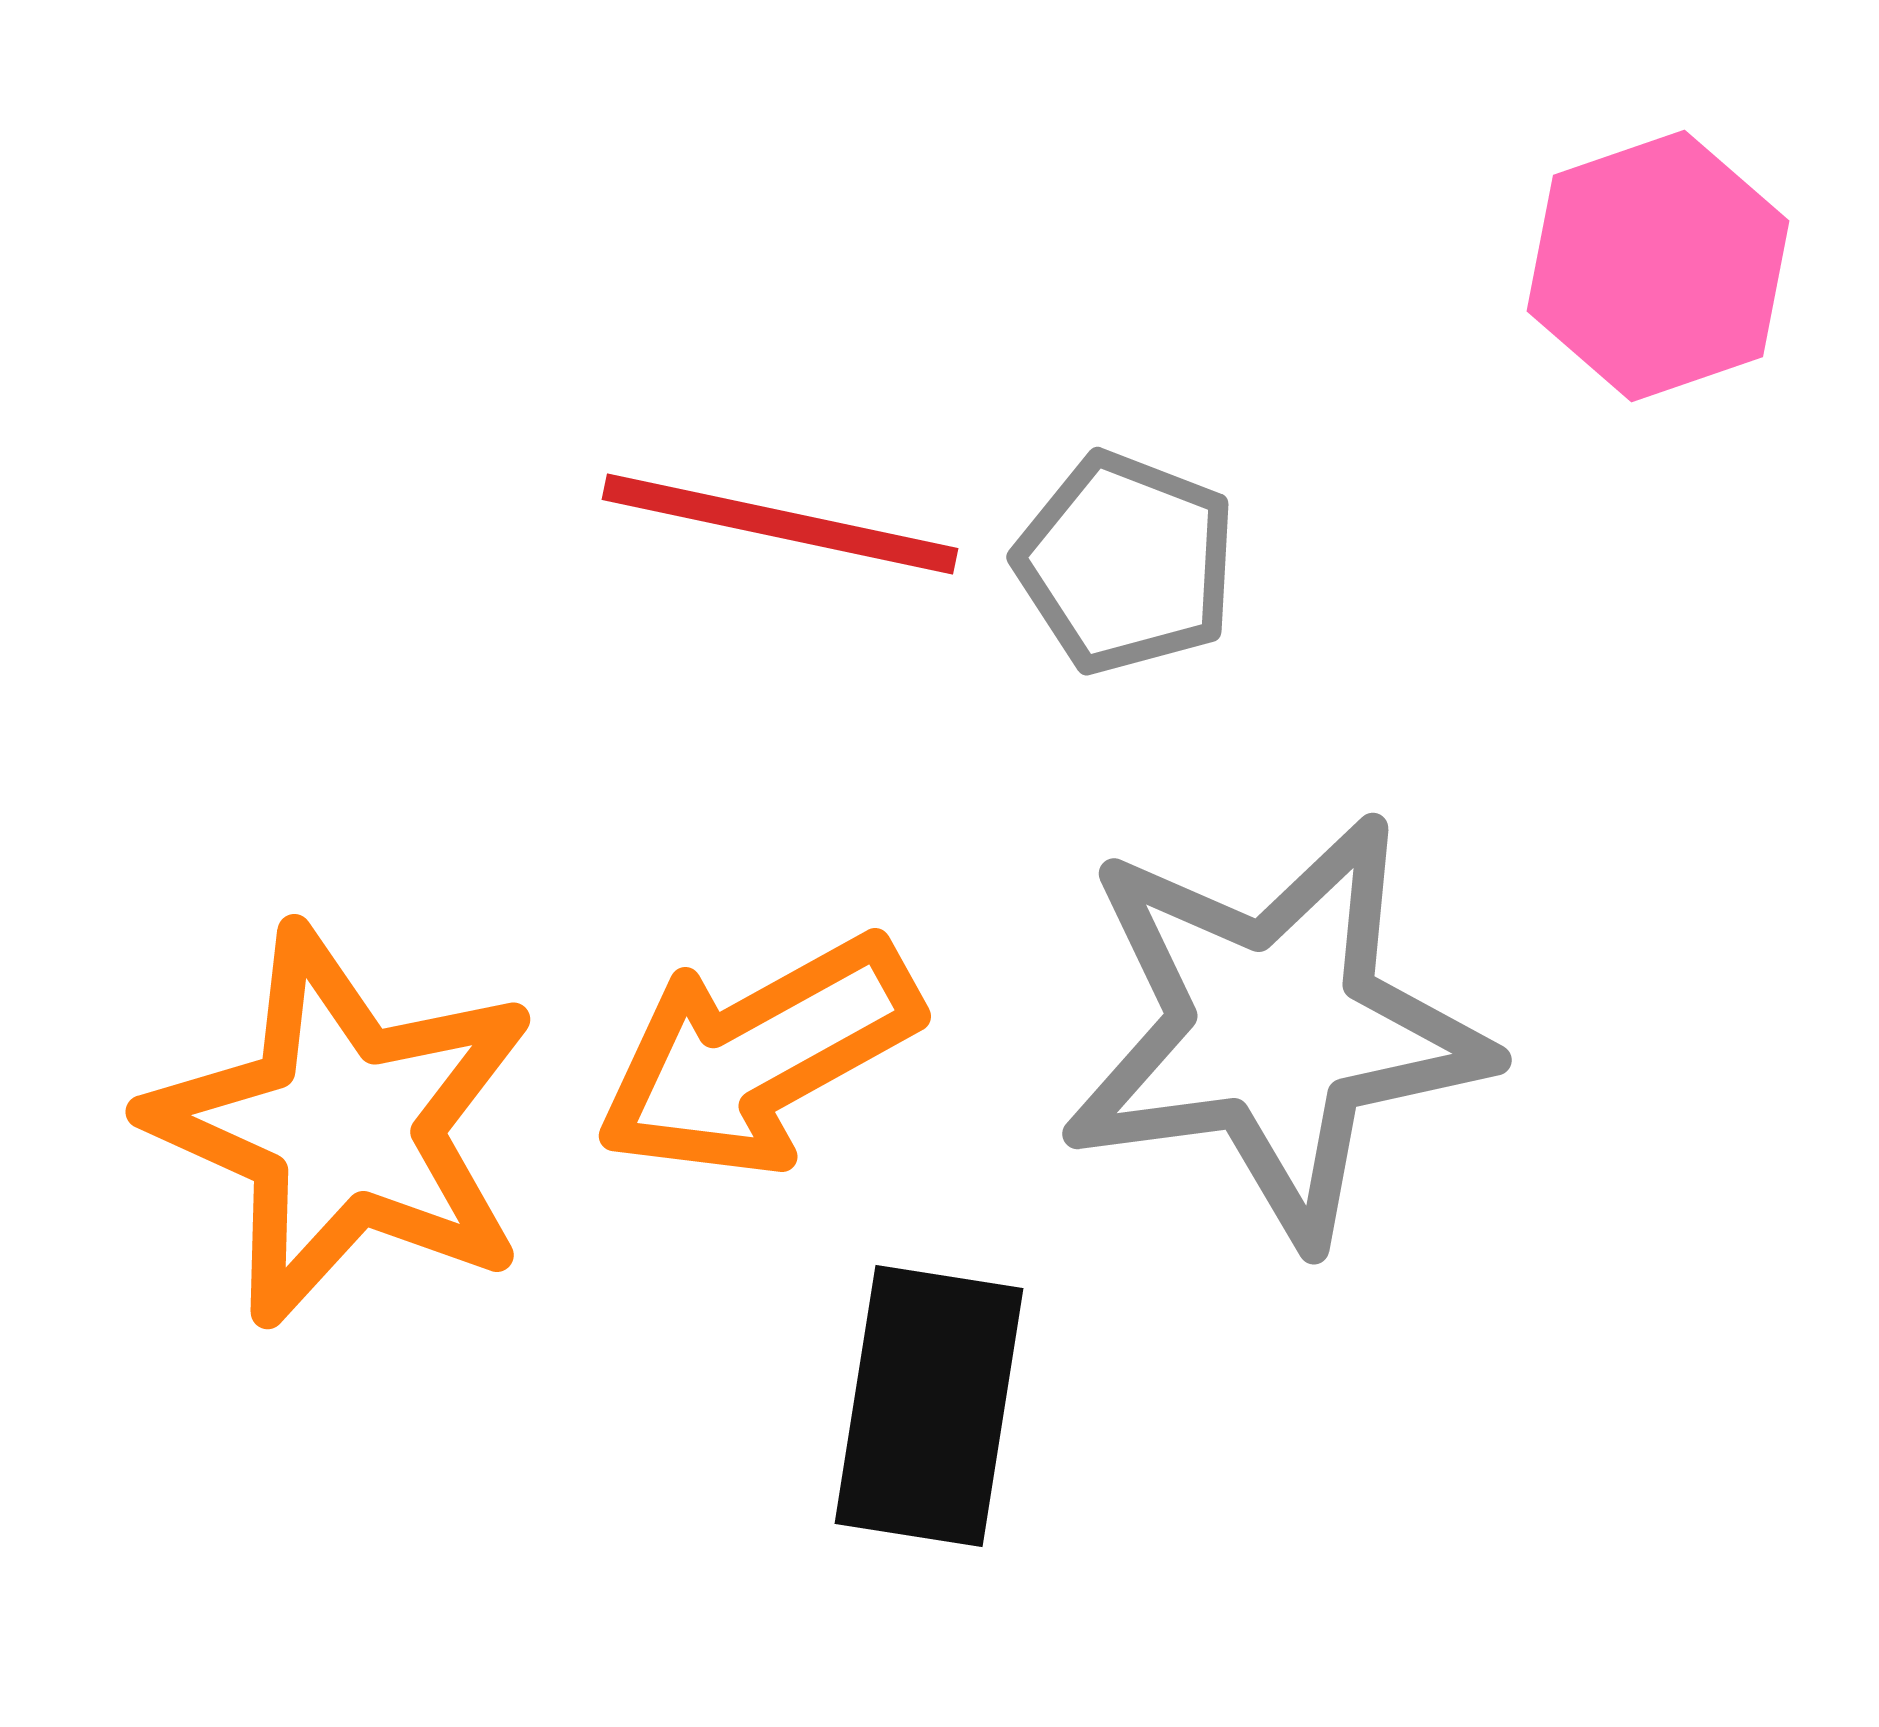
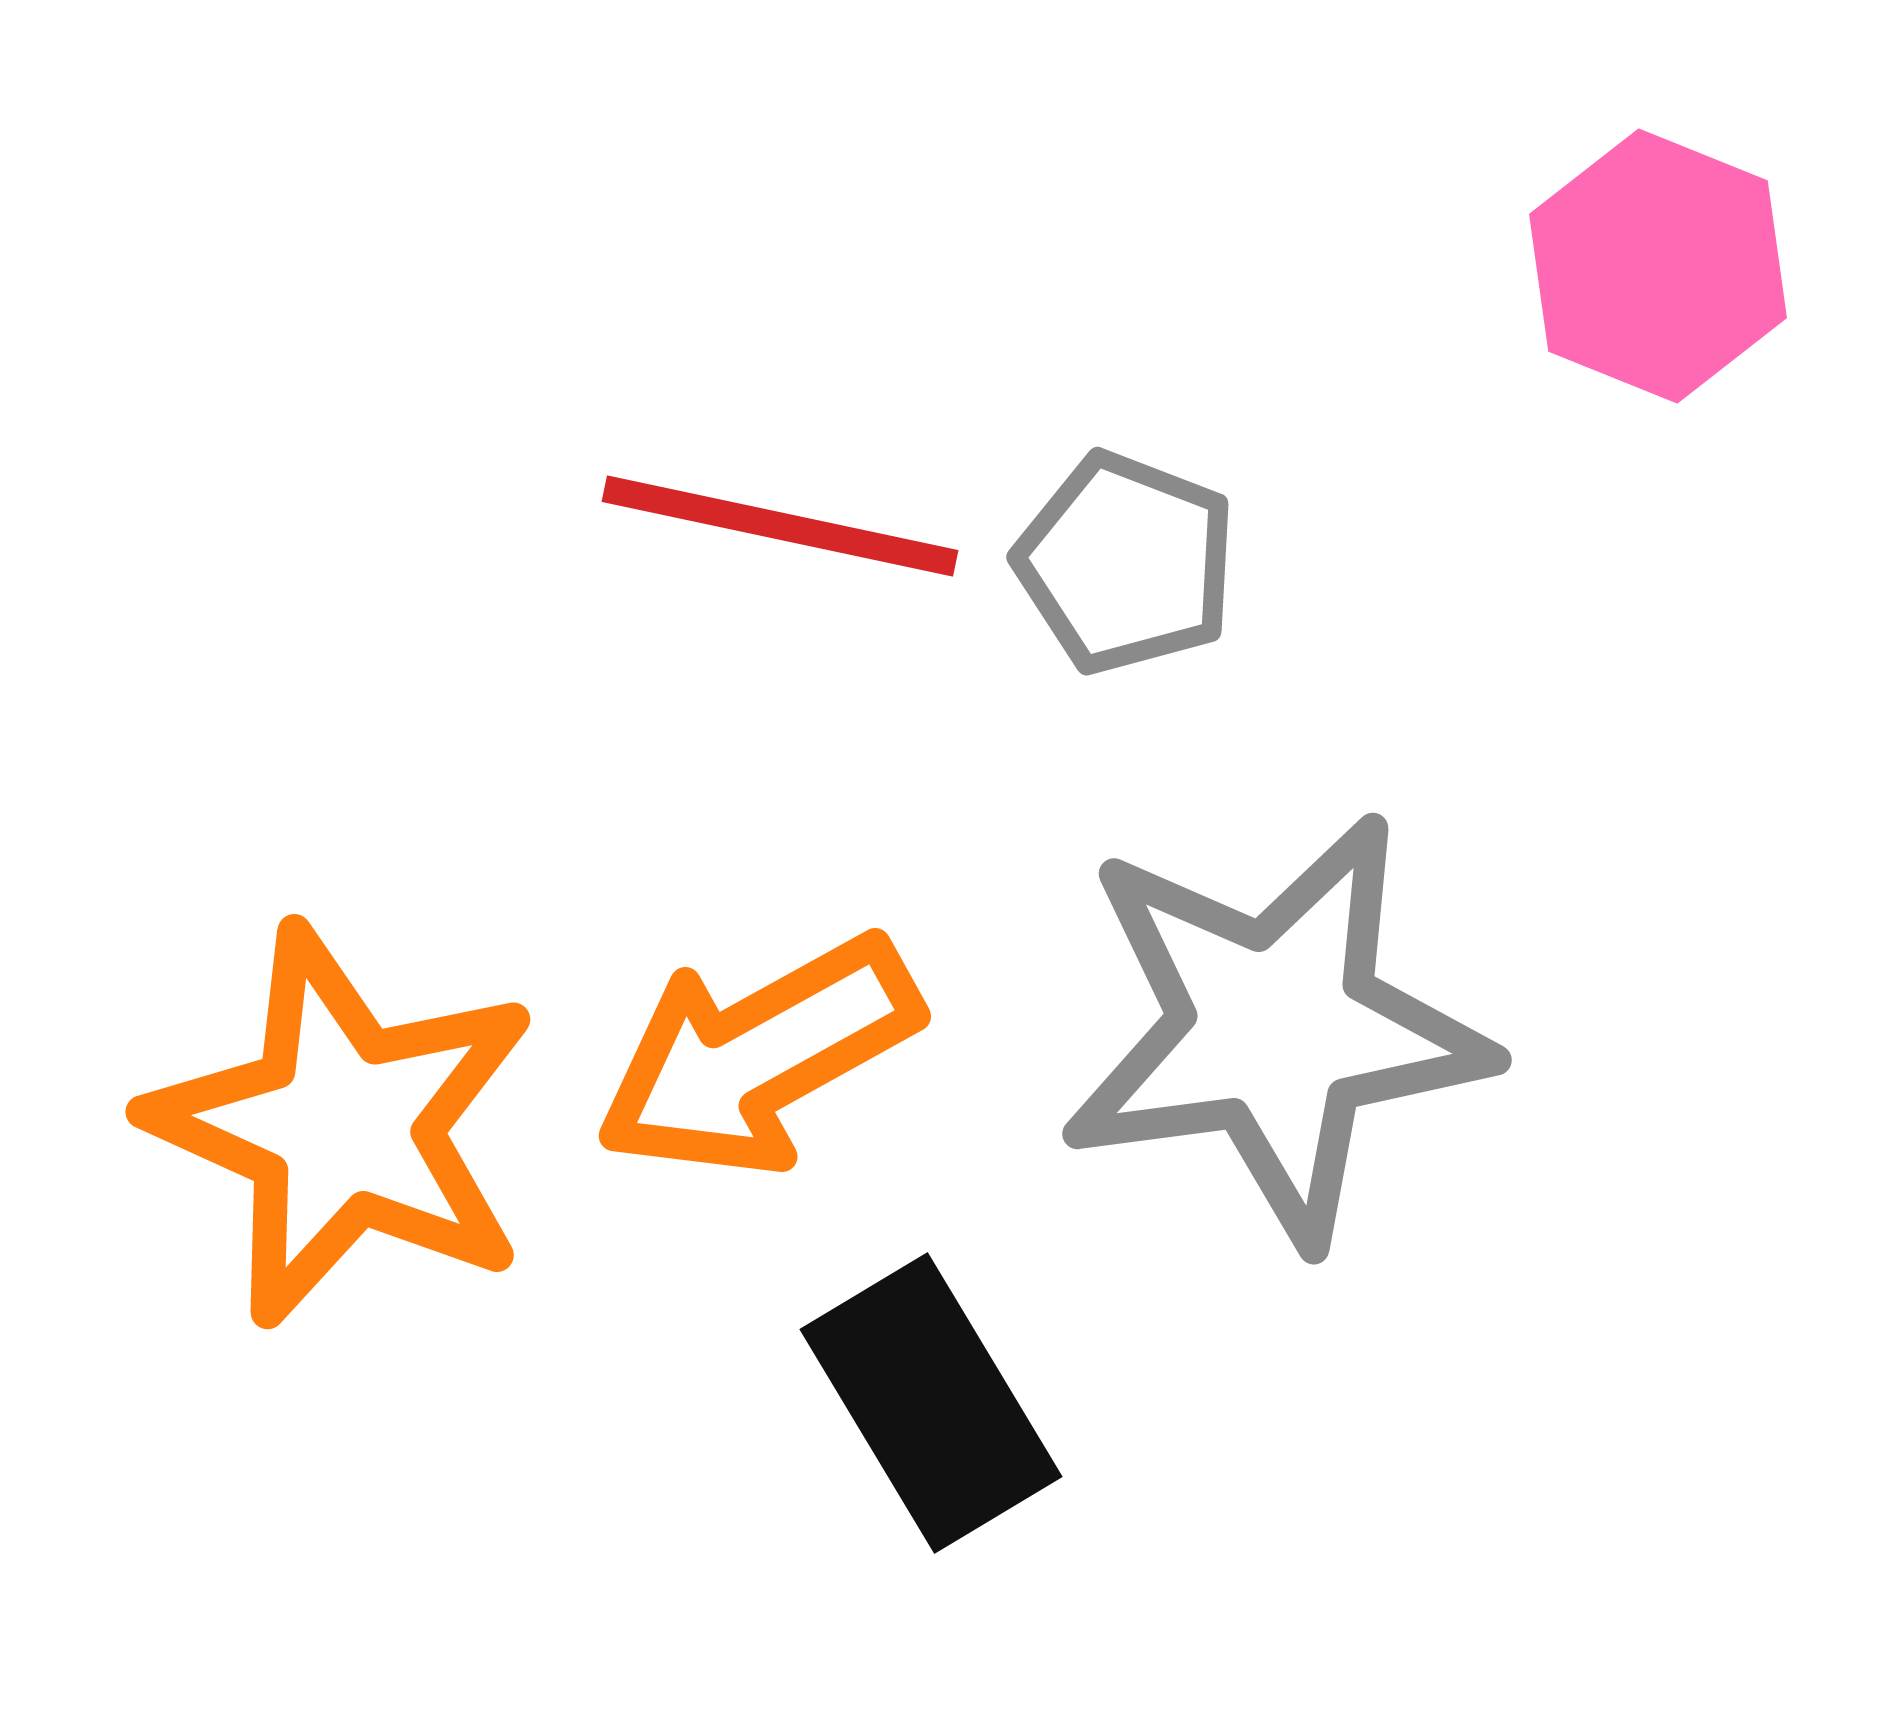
pink hexagon: rotated 19 degrees counterclockwise
red line: moved 2 px down
black rectangle: moved 2 px right, 3 px up; rotated 40 degrees counterclockwise
